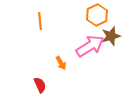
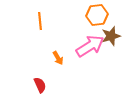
orange hexagon: rotated 20 degrees clockwise
orange arrow: moved 3 px left, 5 px up
